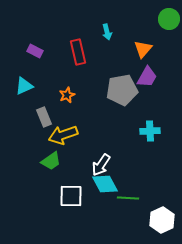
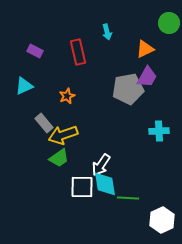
green circle: moved 4 px down
orange triangle: moved 2 px right; rotated 24 degrees clockwise
gray pentagon: moved 6 px right, 1 px up
orange star: moved 1 px down
gray rectangle: moved 6 px down; rotated 18 degrees counterclockwise
cyan cross: moved 9 px right
green trapezoid: moved 8 px right, 3 px up
cyan diamond: rotated 20 degrees clockwise
white square: moved 11 px right, 9 px up
